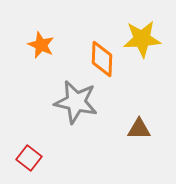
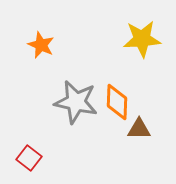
orange diamond: moved 15 px right, 43 px down
